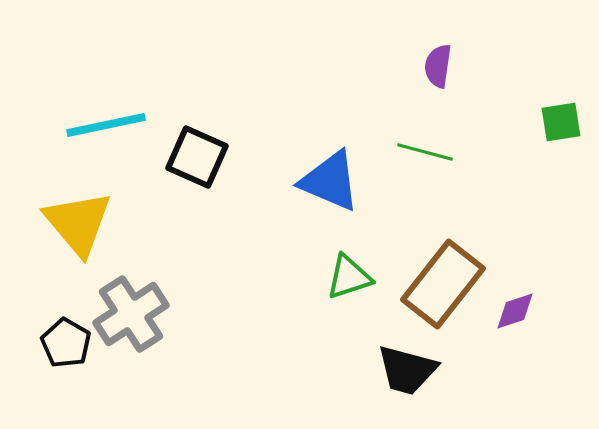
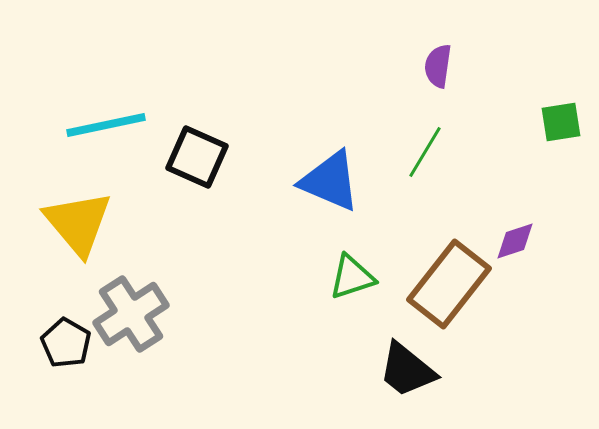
green line: rotated 74 degrees counterclockwise
green triangle: moved 3 px right
brown rectangle: moved 6 px right
purple diamond: moved 70 px up
black trapezoid: rotated 24 degrees clockwise
